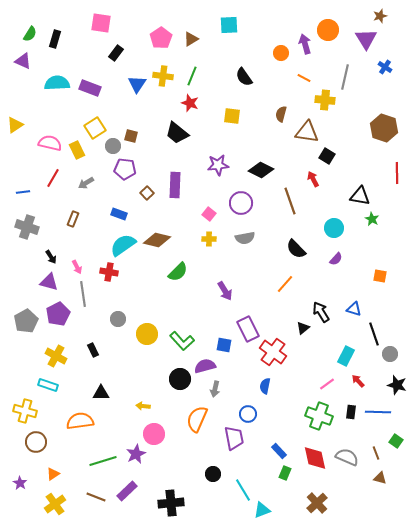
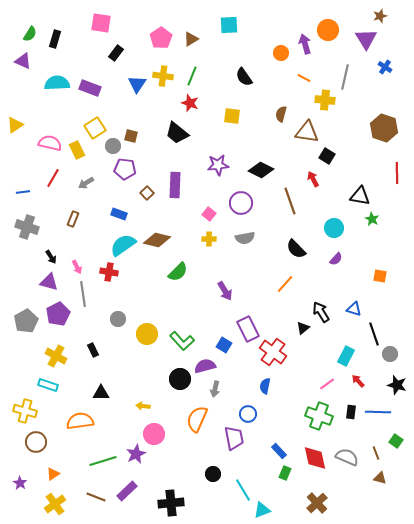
blue square at (224, 345): rotated 21 degrees clockwise
